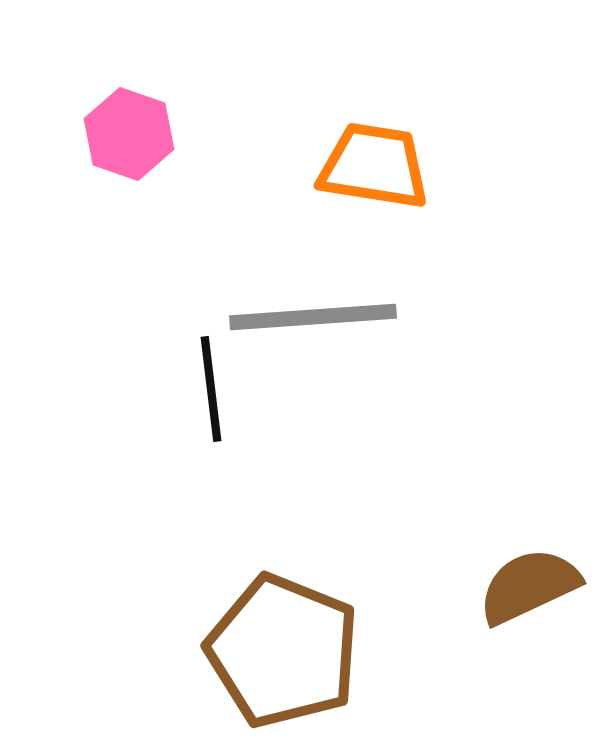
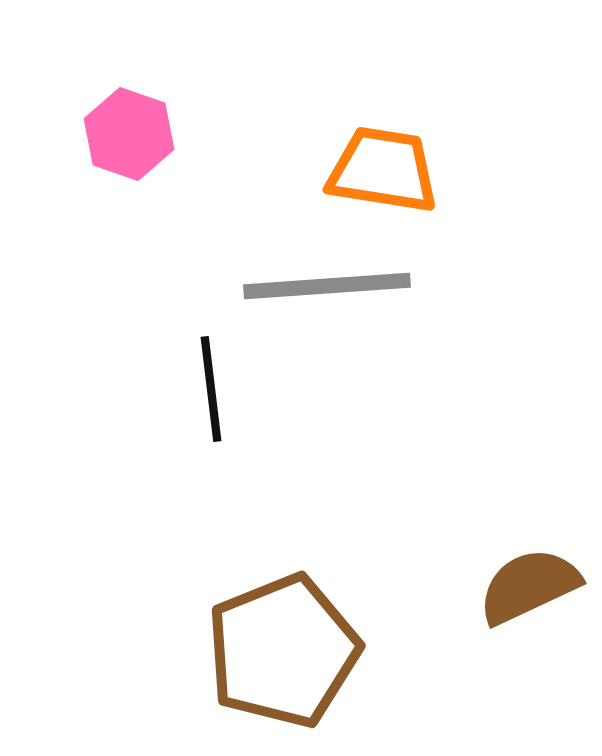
orange trapezoid: moved 9 px right, 4 px down
gray line: moved 14 px right, 31 px up
brown pentagon: rotated 28 degrees clockwise
